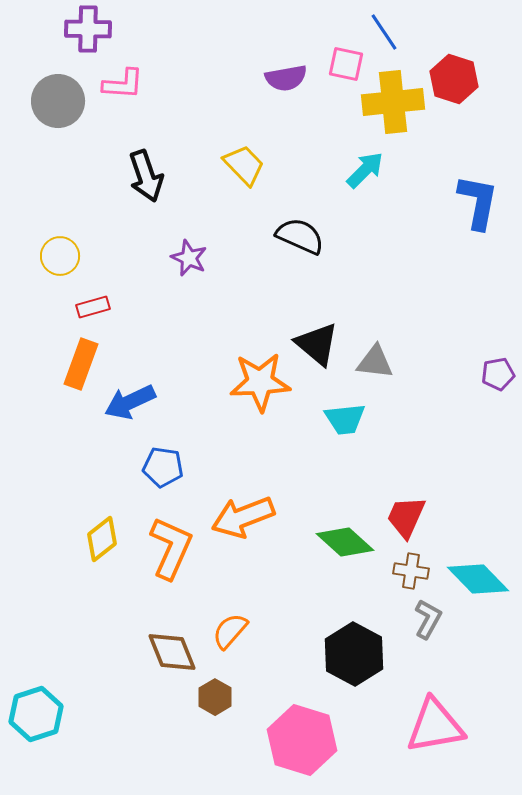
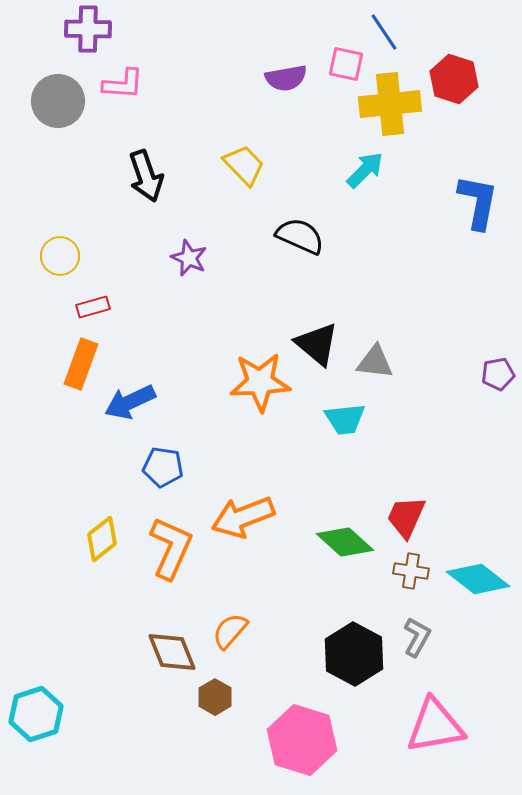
yellow cross: moved 3 px left, 2 px down
cyan diamond: rotated 8 degrees counterclockwise
gray L-shape: moved 11 px left, 18 px down
